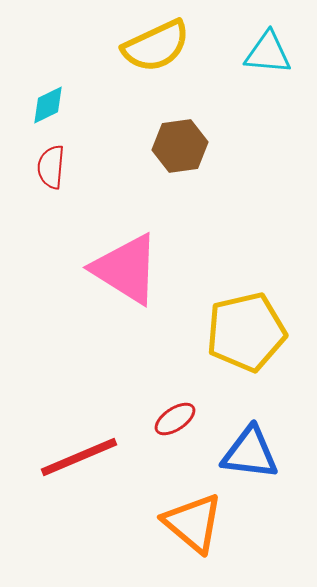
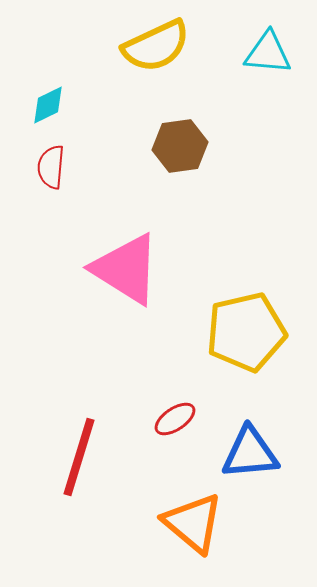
blue triangle: rotated 12 degrees counterclockwise
red line: rotated 50 degrees counterclockwise
